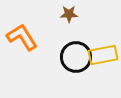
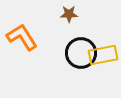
black circle: moved 5 px right, 4 px up
